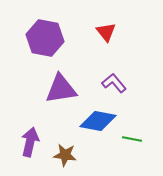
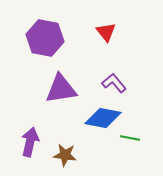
blue diamond: moved 5 px right, 3 px up
green line: moved 2 px left, 1 px up
